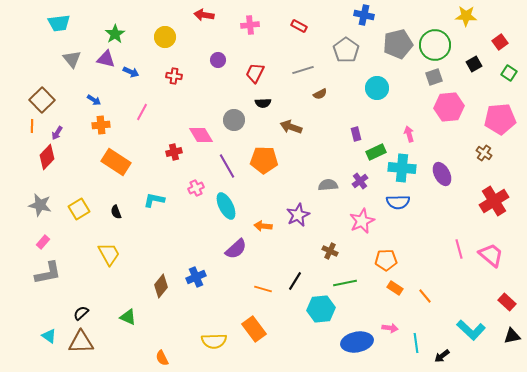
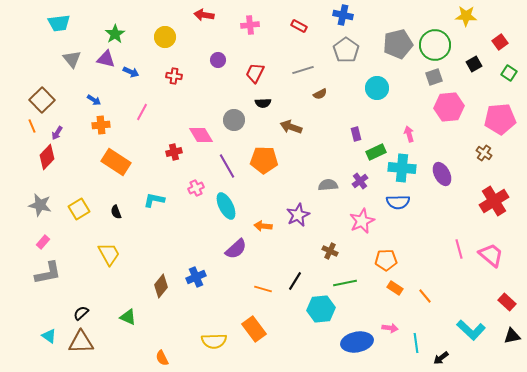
blue cross at (364, 15): moved 21 px left
orange line at (32, 126): rotated 24 degrees counterclockwise
black arrow at (442, 356): moved 1 px left, 2 px down
